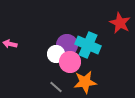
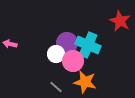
red star: moved 2 px up
purple circle: moved 2 px up
pink circle: moved 3 px right, 1 px up
orange star: rotated 20 degrees clockwise
